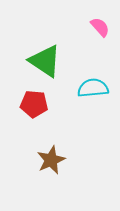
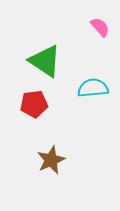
red pentagon: rotated 12 degrees counterclockwise
